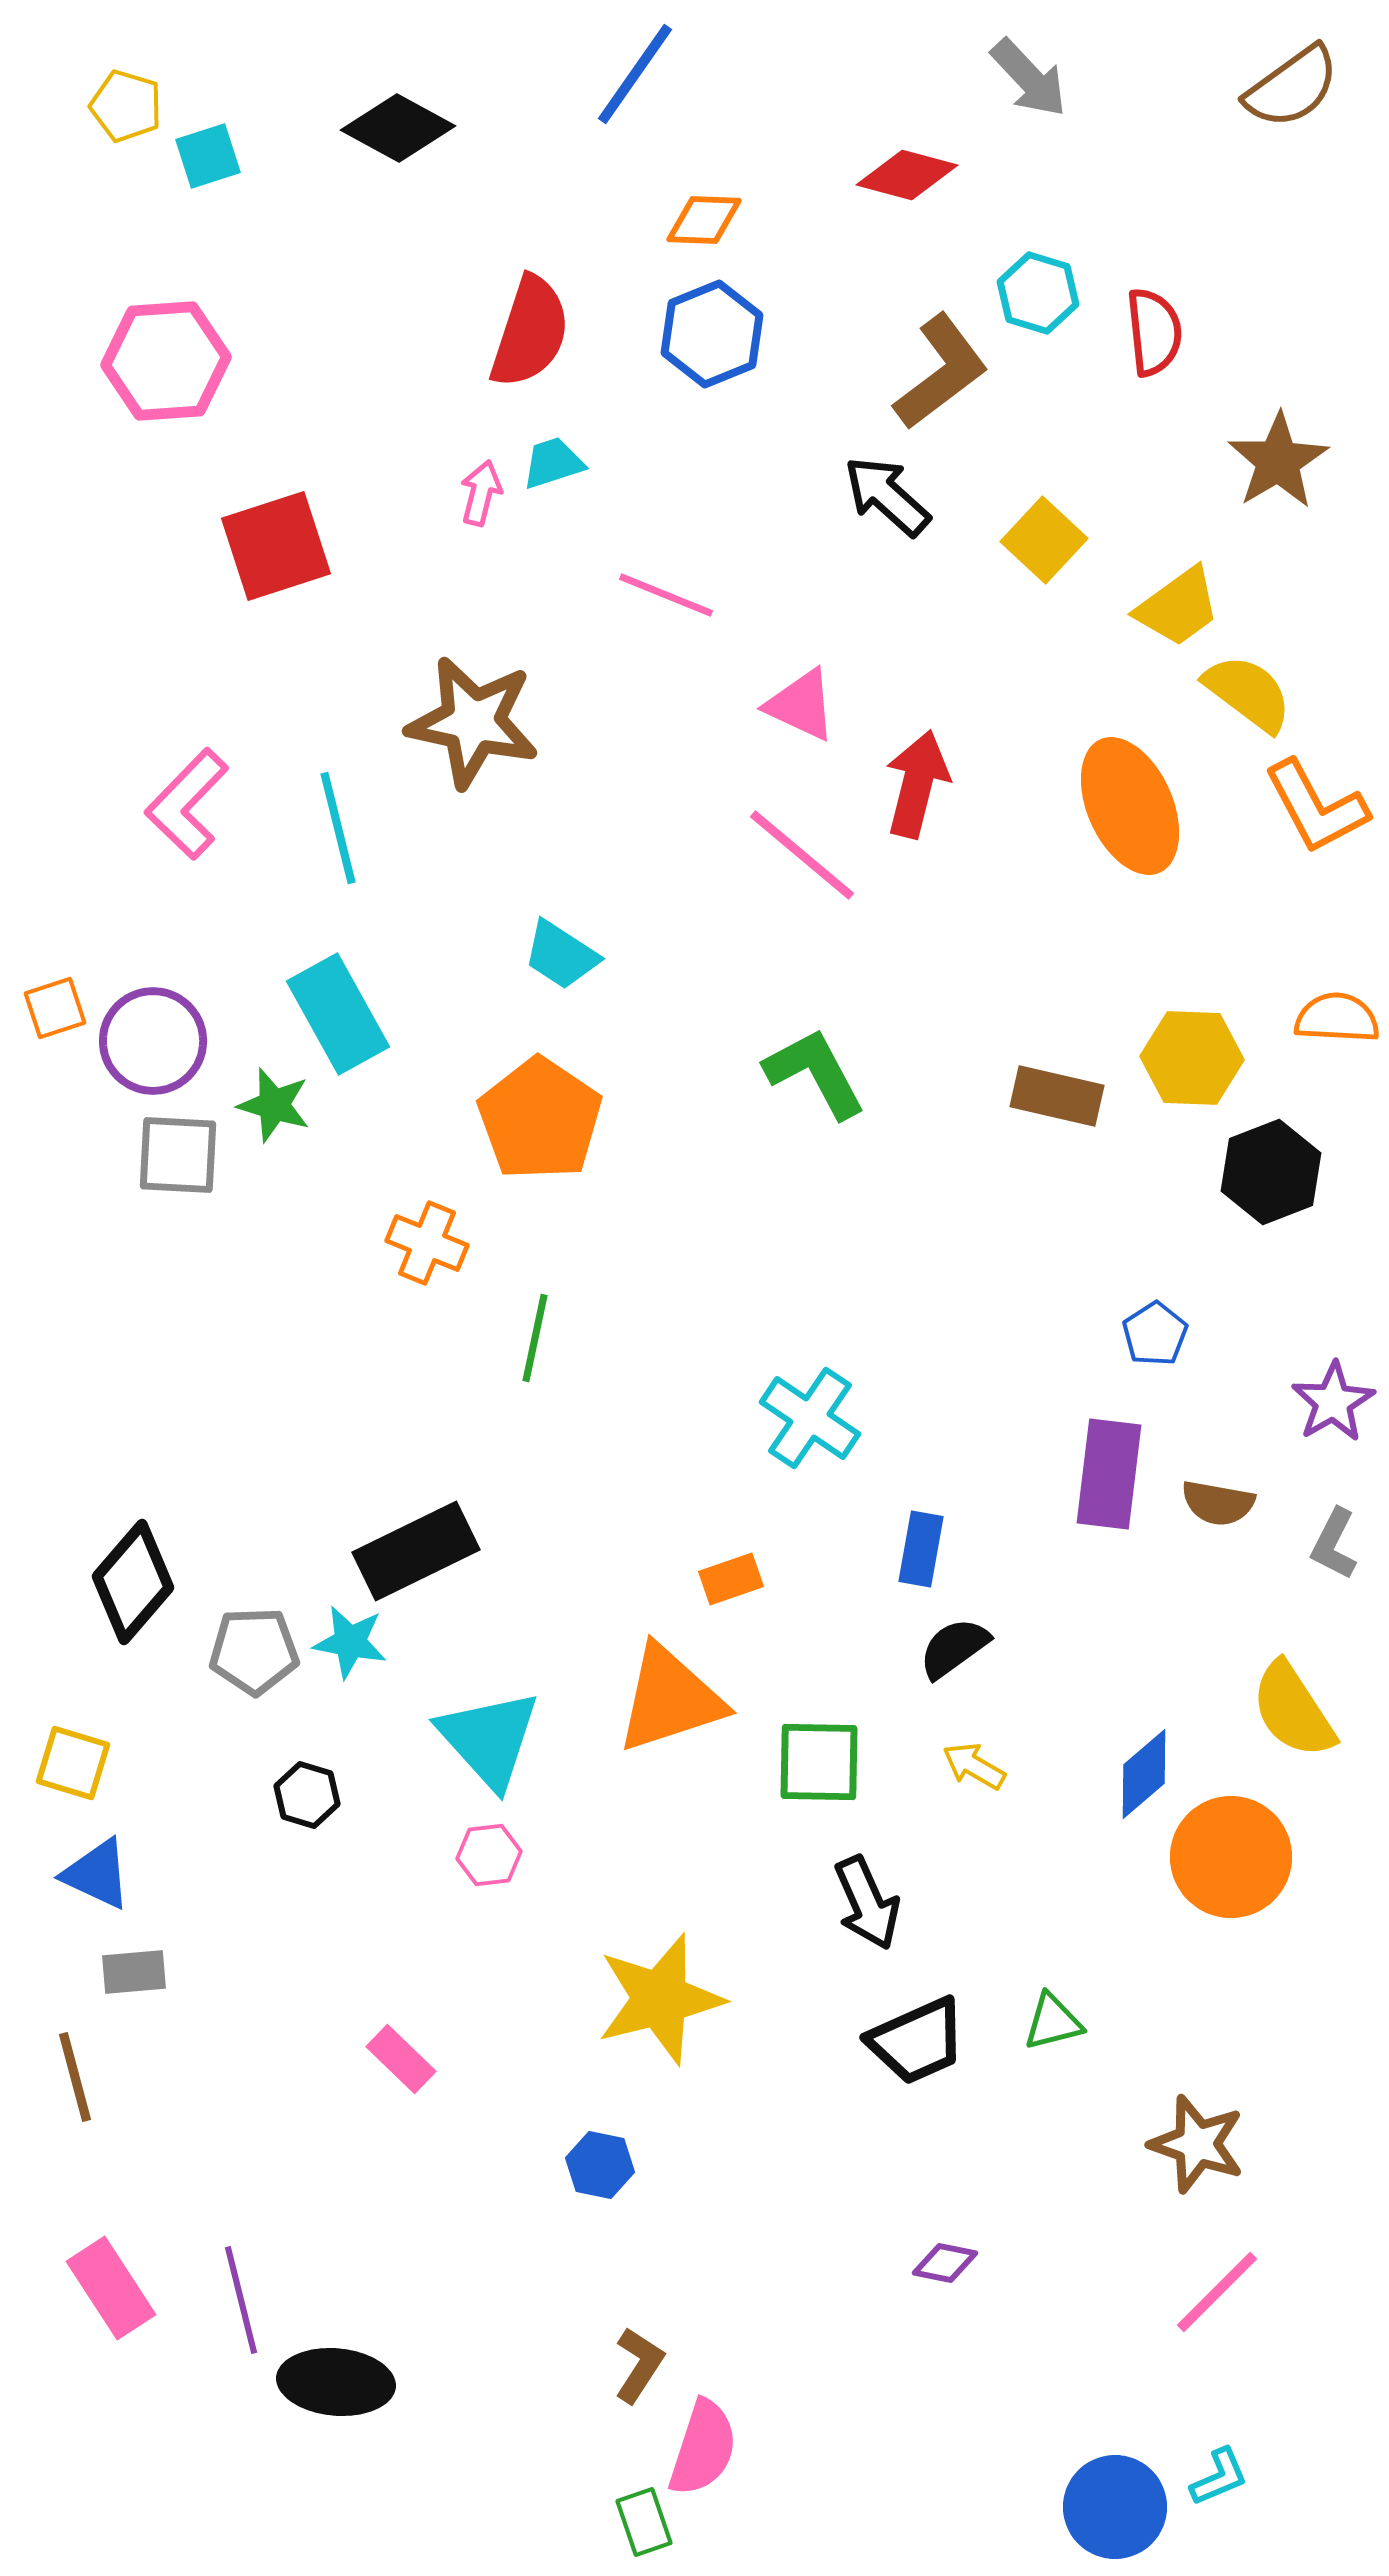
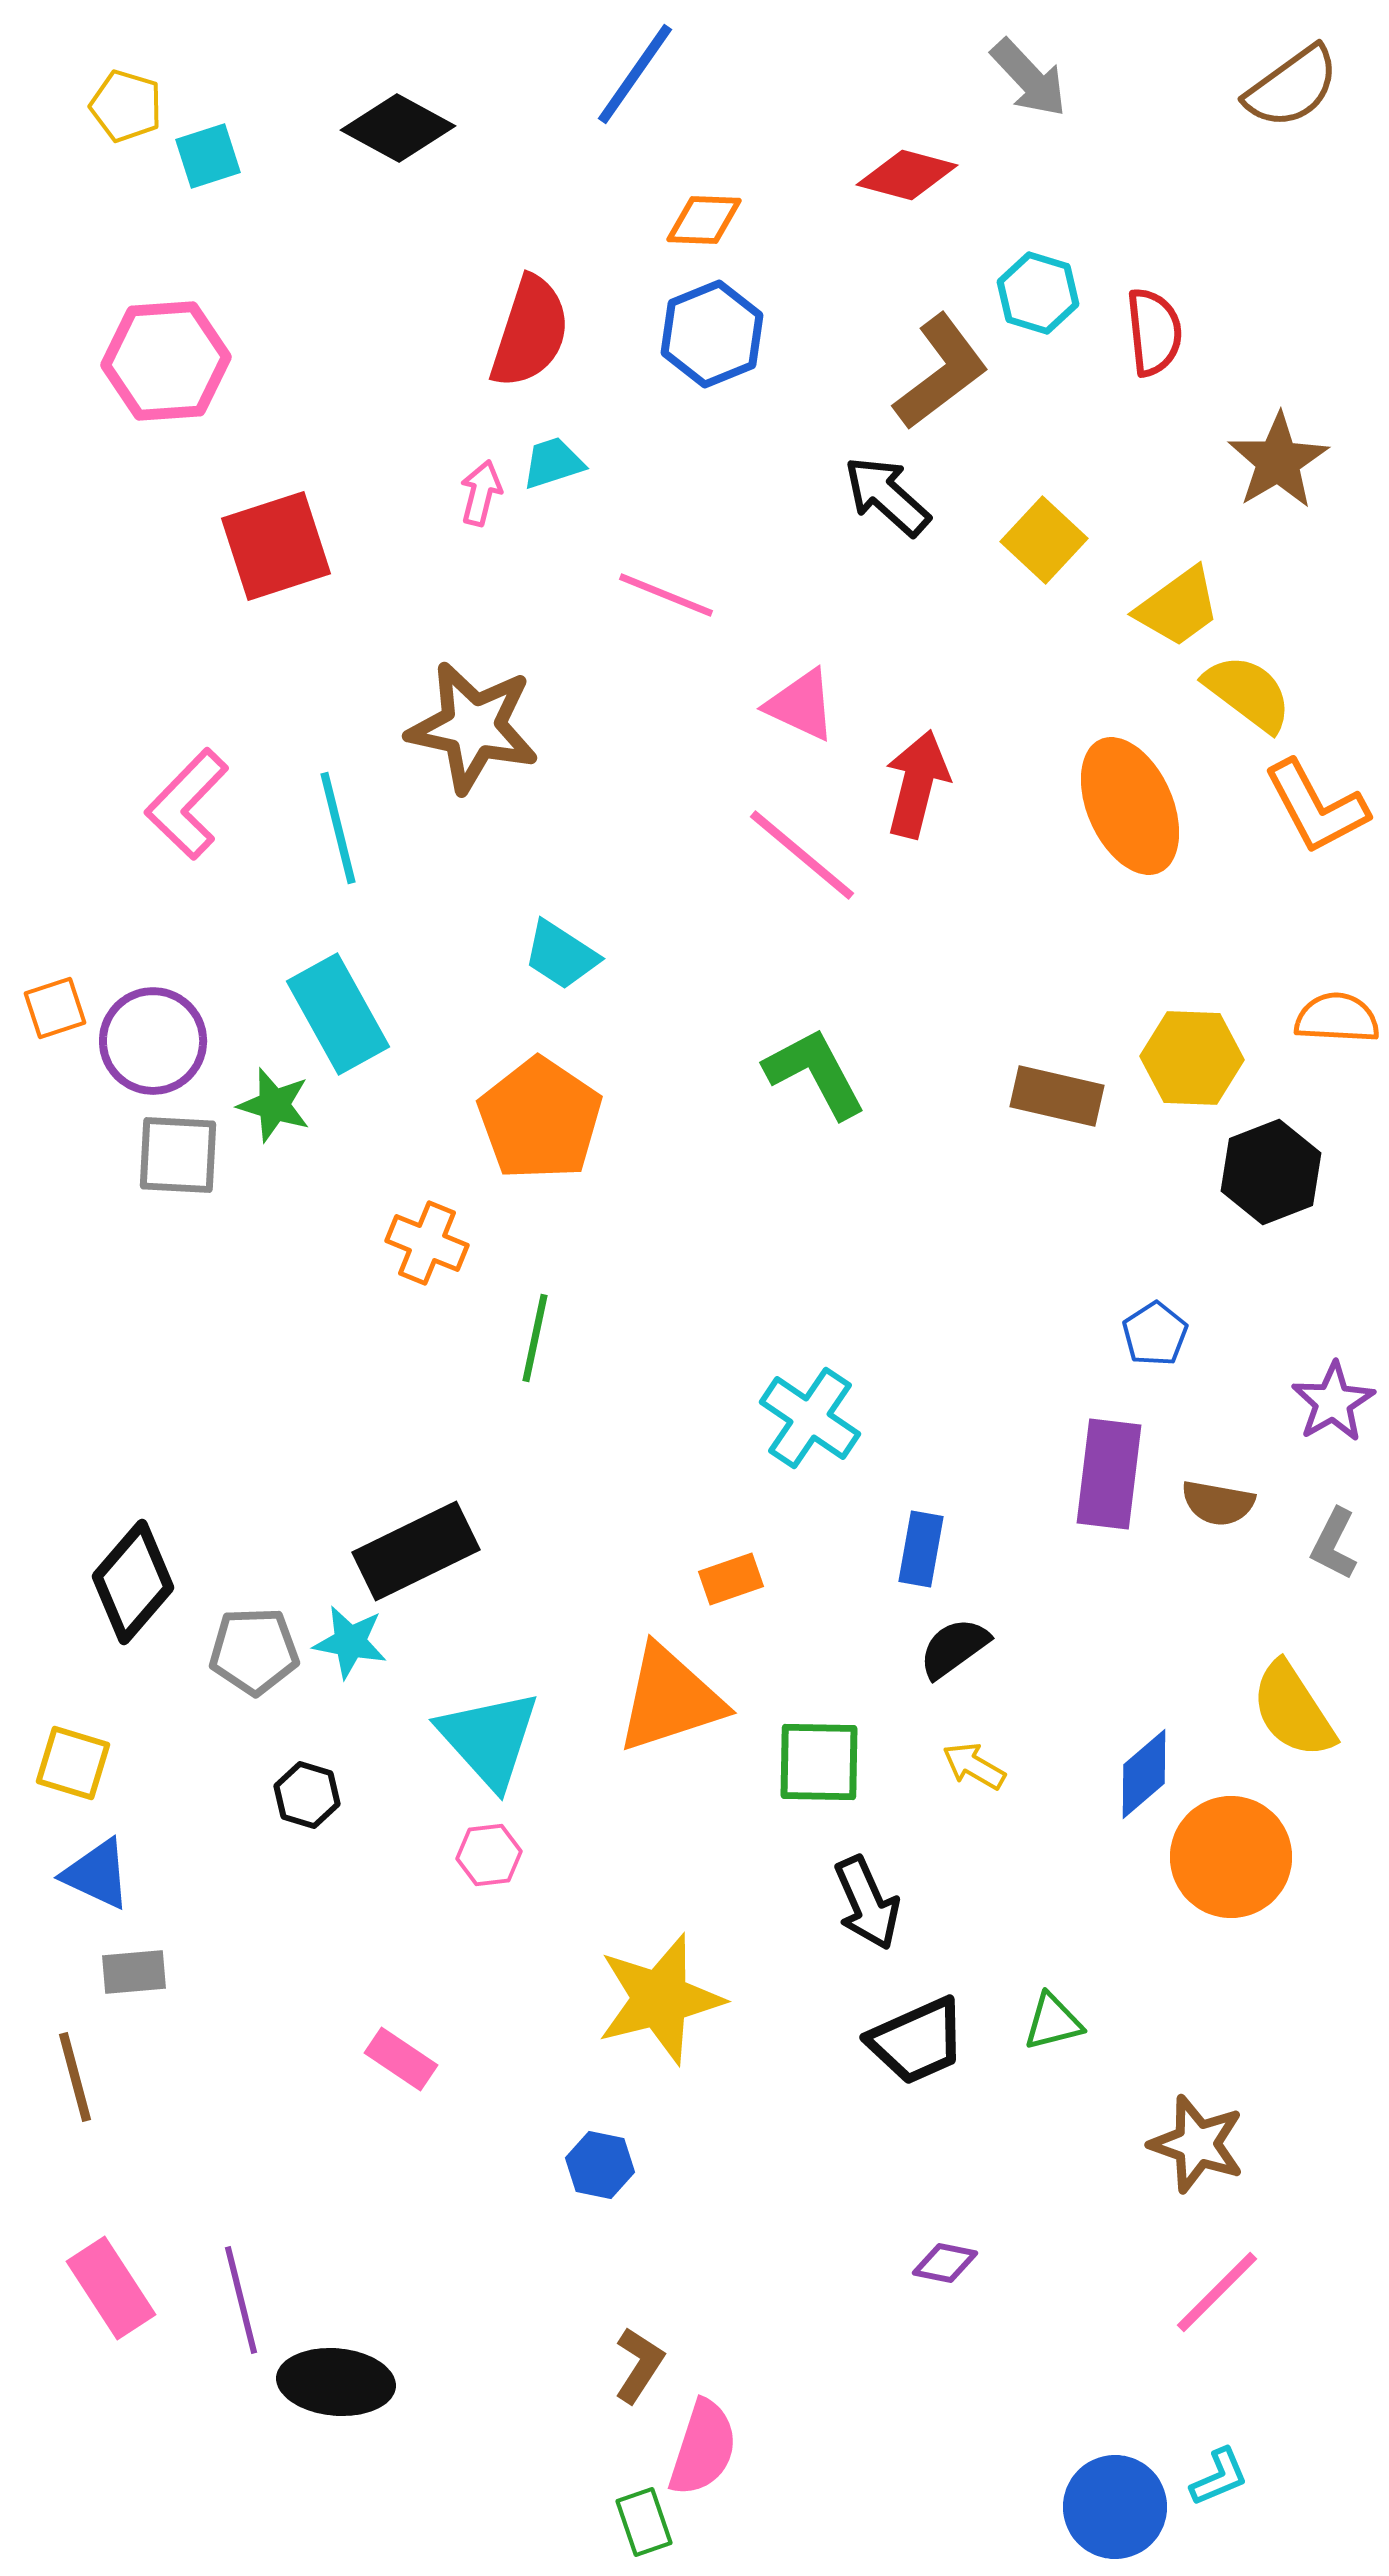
brown star at (473, 722): moved 5 px down
pink rectangle at (401, 2059): rotated 10 degrees counterclockwise
